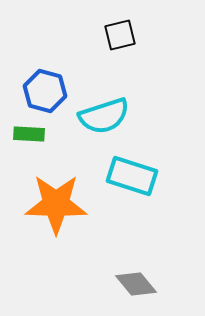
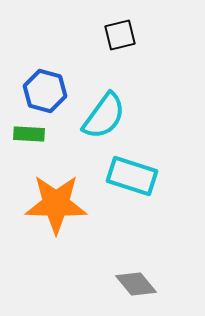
cyan semicircle: rotated 36 degrees counterclockwise
